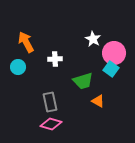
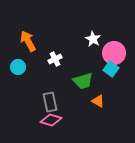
orange arrow: moved 2 px right, 1 px up
white cross: rotated 24 degrees counterclockwise
pink diamond: moved 4 px up
